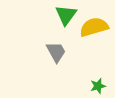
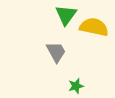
yellow semicircle: rotated 28 degrees clockwise
green star: moved 22 px left
